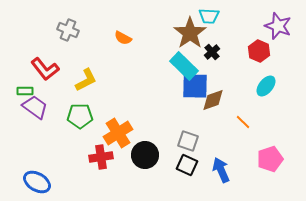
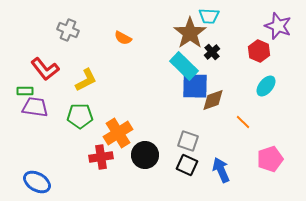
purple trapezoid: rotated 28 degrees counterclockwise
